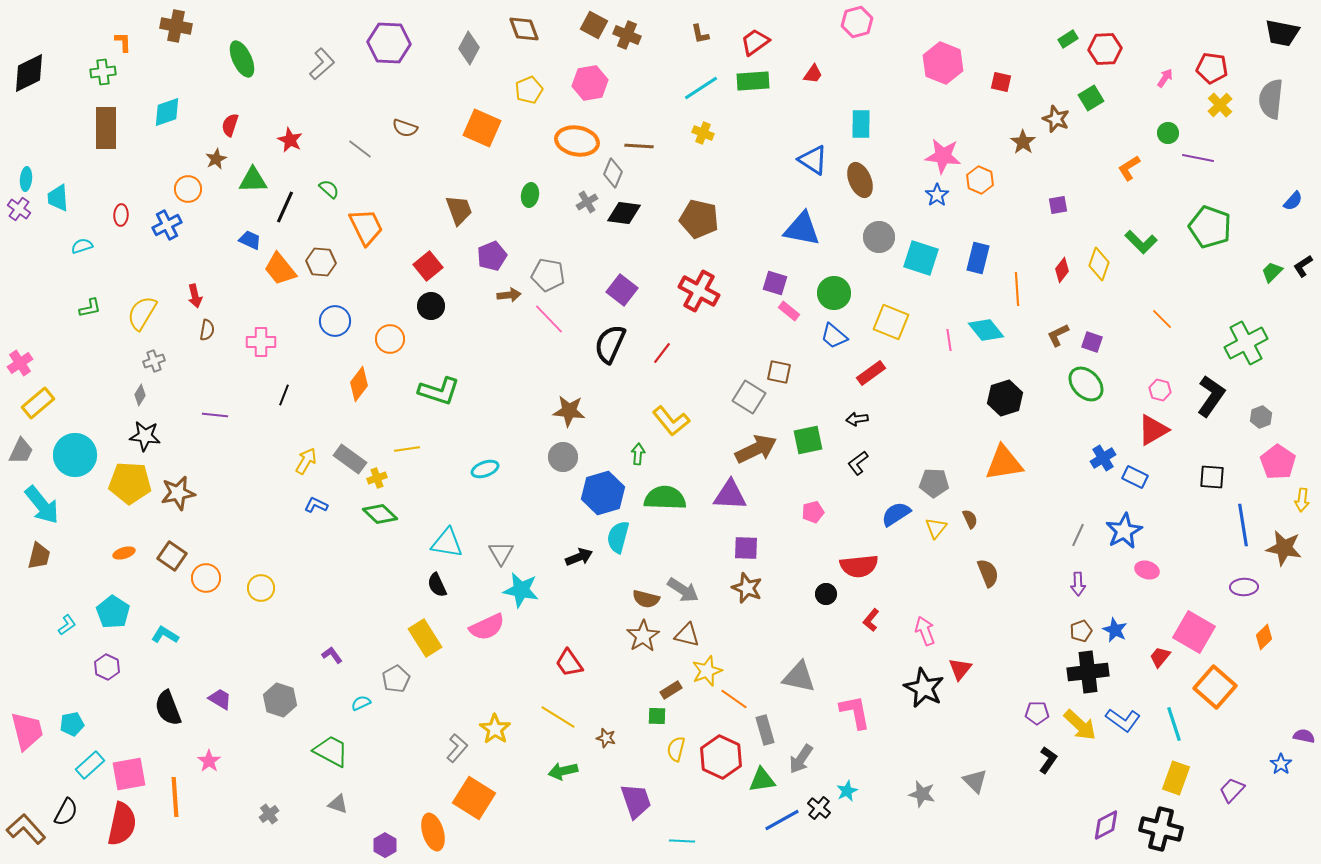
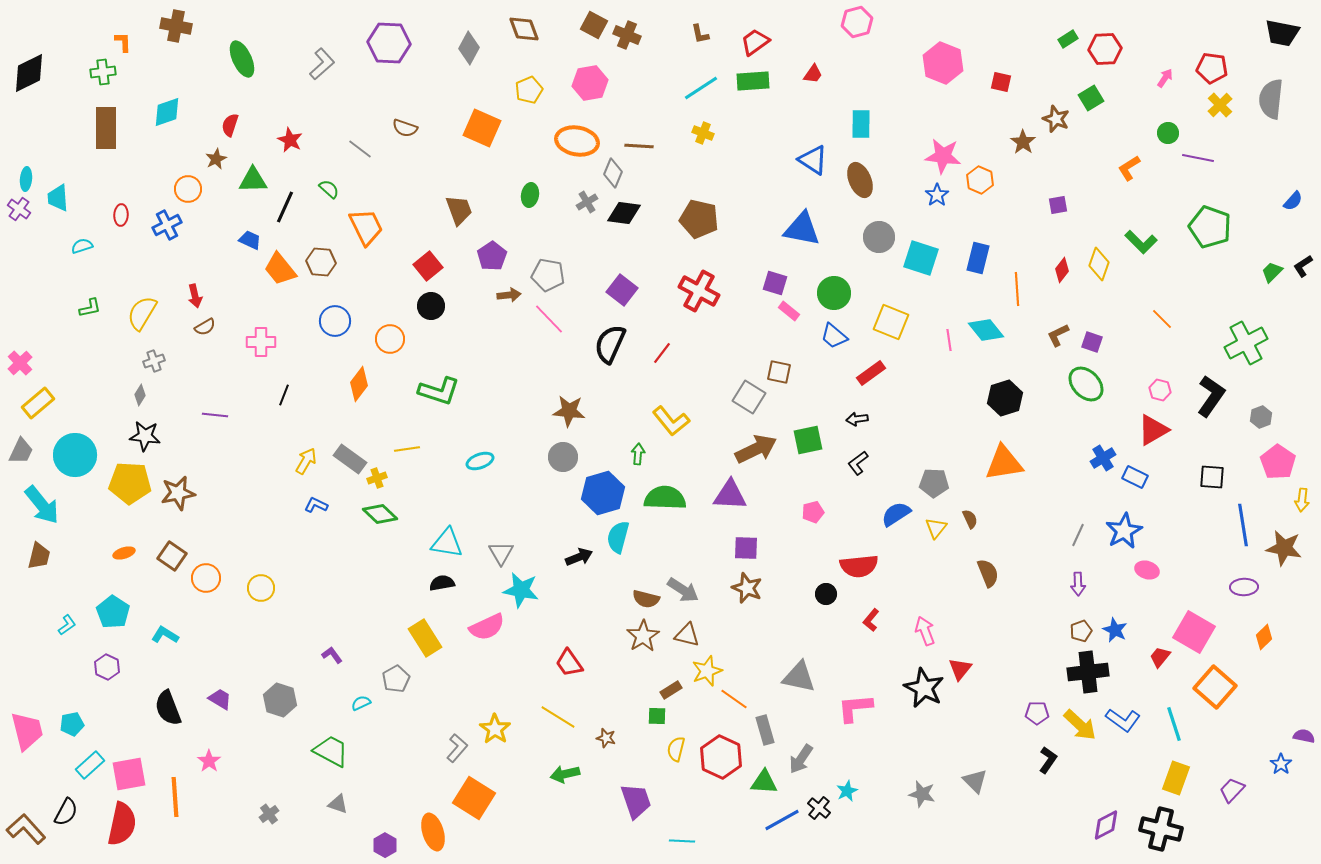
purple pentagon at (492, 256): rotated 12 degrees counterclockwise
brown semicircle at (207, 330): moved 2 px left, 3 px up; rotated 50 degrees clockwise
pink cross at (20, 363): rotated 10 degrees counterclockwise
cyan ellipse at (485, 469): moved 5 px left, 8 px up
black semicircle at (437, 585): moved 5 px right, 2 px up; rotated 105 degrees clockwise
pink L-shape at (855, 712): moved 4 px up; rotated 84 degrees counterclockwise
green arrow at (563, 771): moved 2 px right, 3 px down
green triangle at (762, 780): moved 2 px right, 2 px down; rotated 12 degrees clockwise
